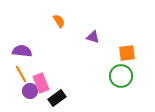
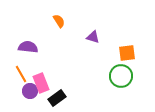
purple semicircle: moved 6 px right, 4 px up
